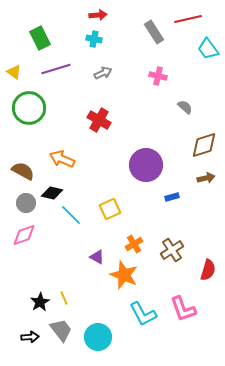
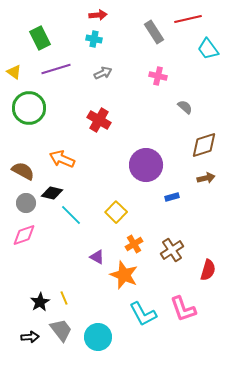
yellow square: moved 6 px right, 3 px down; rotated 20 degrees counterclockwise
